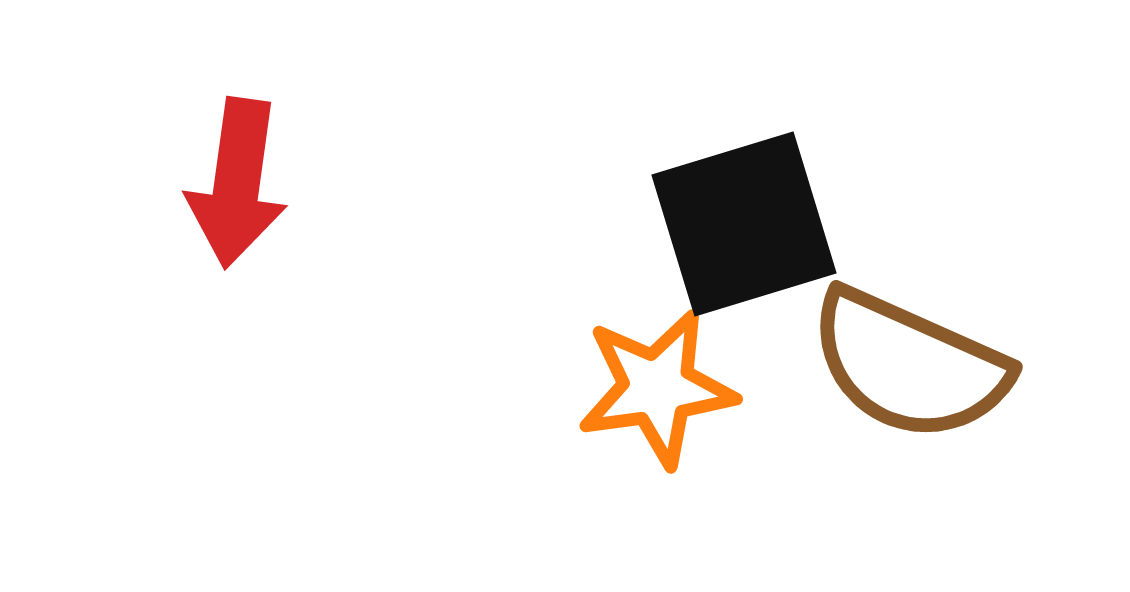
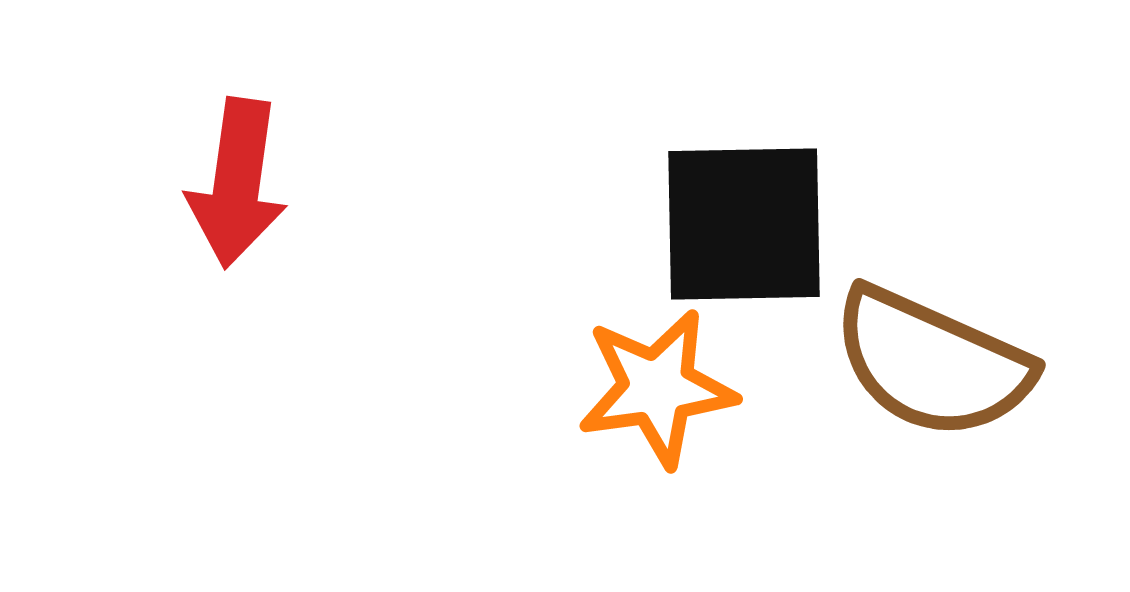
black square: rotated 16 degrees clockwise
brown semicircle: moved 23 px right, 2 px up
